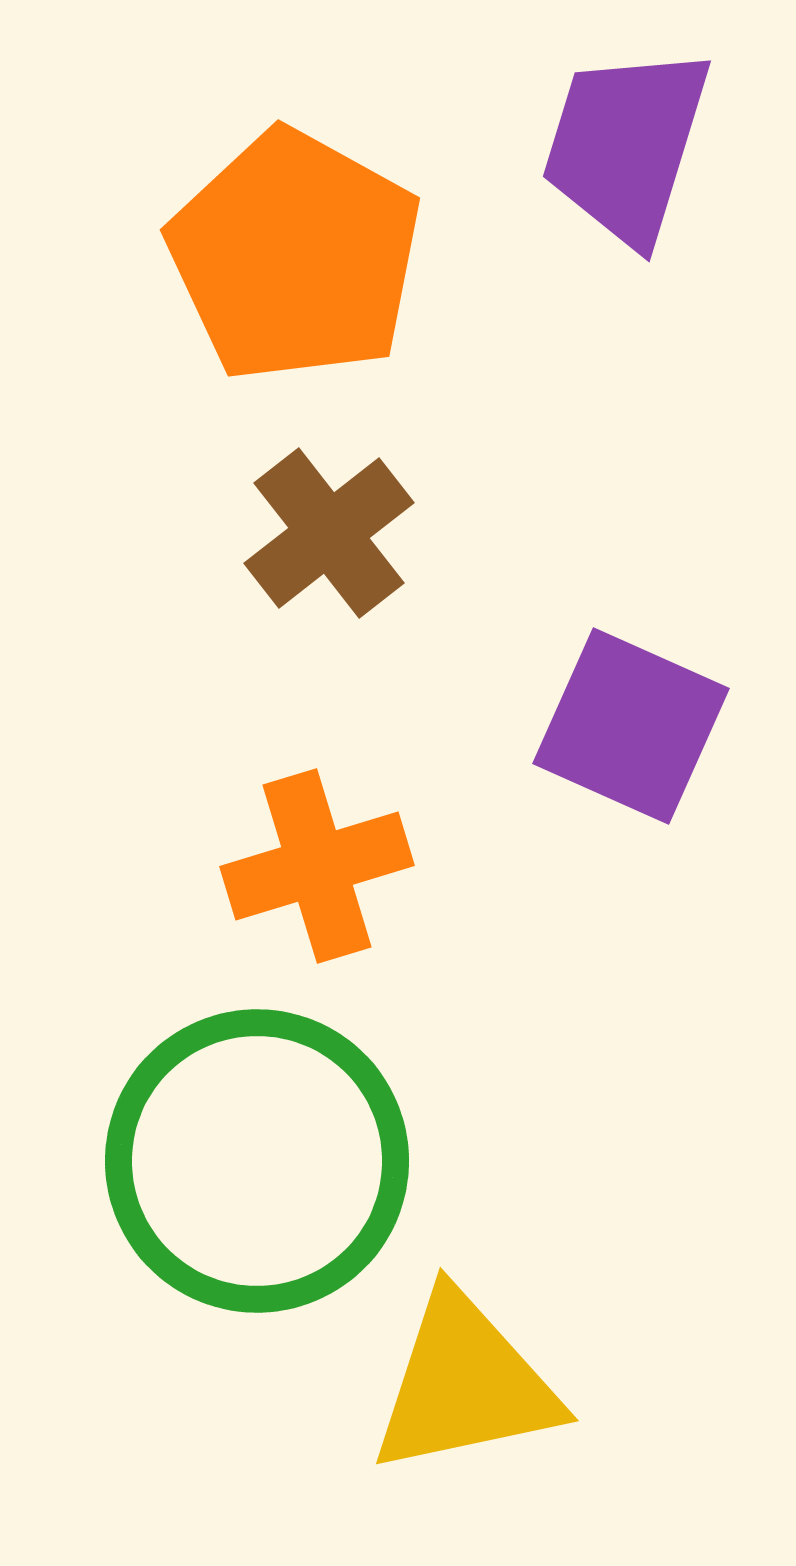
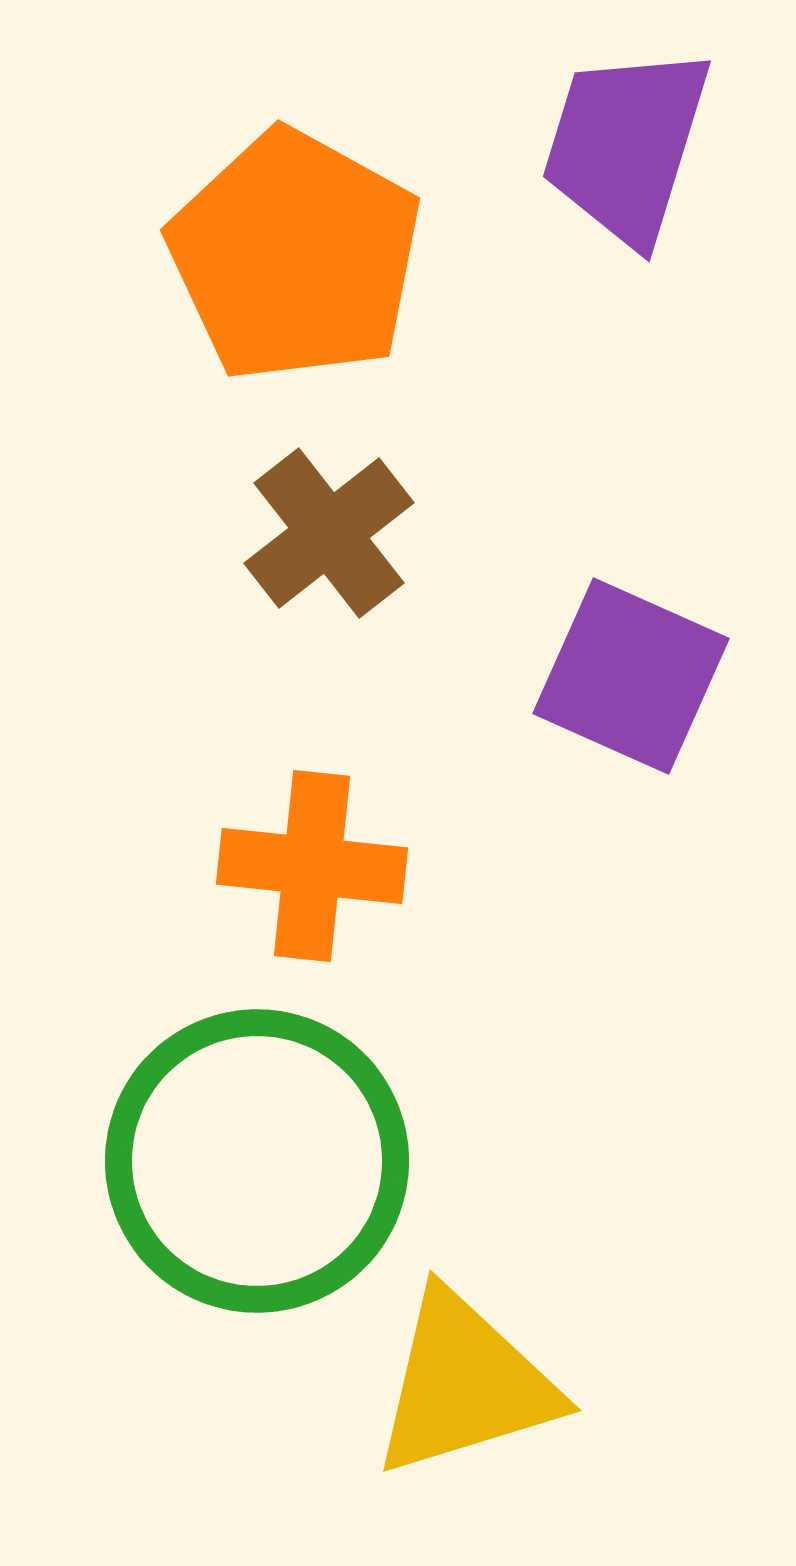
purple square: moved 50 px up
orange cross: moved 5 px left; rotated 23 degrees clockwise
yellow triangle: rotated 5 degrees counterclockwise
